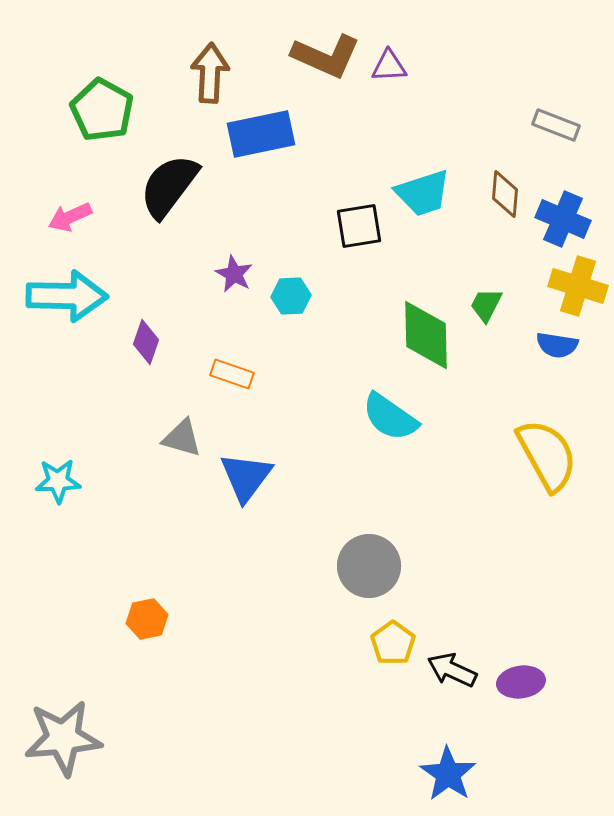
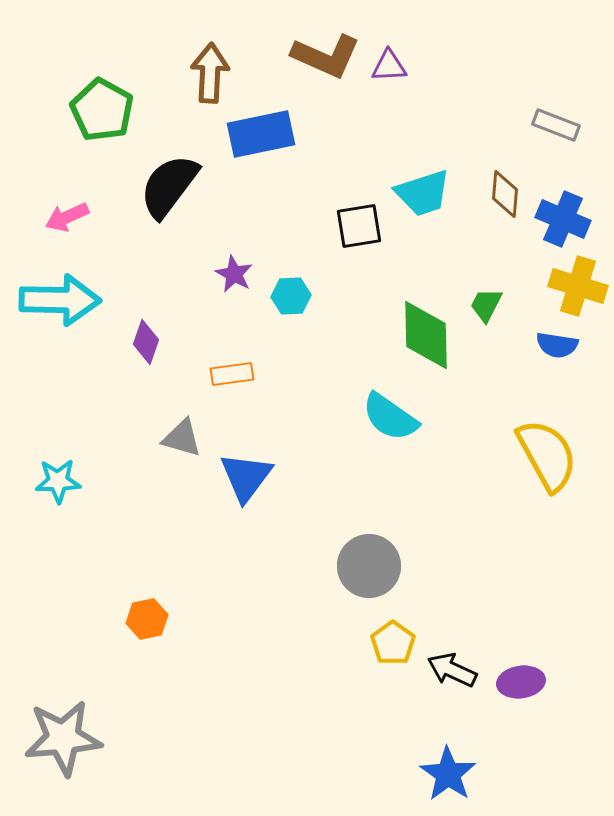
pink arrow: moved 3 px left
cyan arrow: moved 7 px left, 4 px down
orange rectangle: rotated 27 degrees counterclockwise
